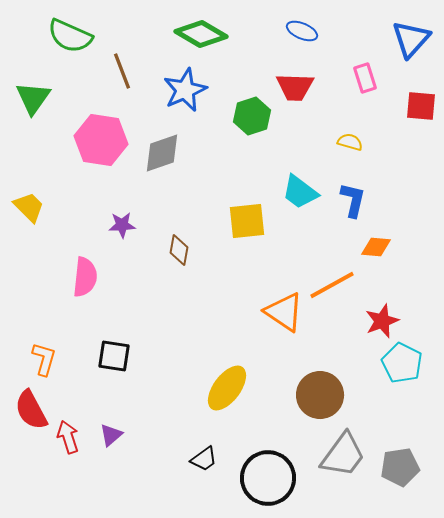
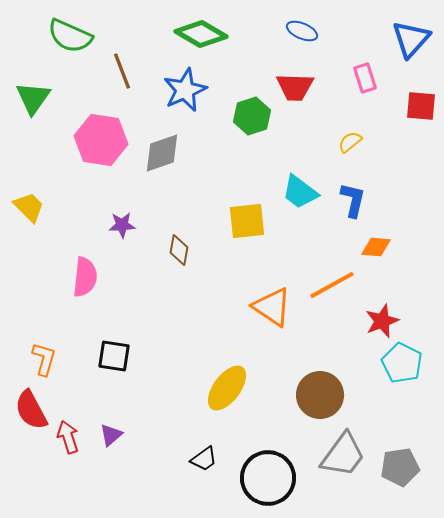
yellow semicircle: rotated 55 degrees counterclockwise
orange triangle: moved 12 px left, 5 px up
